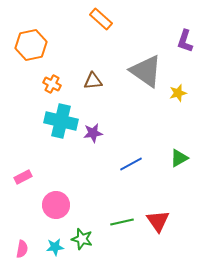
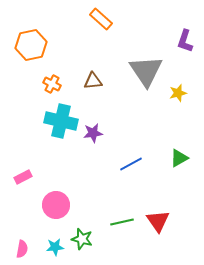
gray triangle: rotated 21 degrees clockwise
